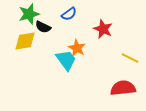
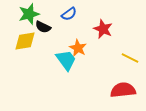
orange star: moved 1 px right
red semicircle: moved 2 px down
